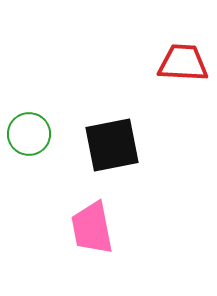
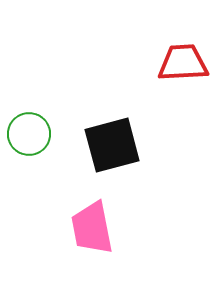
red trapezoid: rotated 6 degrees counterclockwise
black square: rotated 4 degrees counterclockwise
